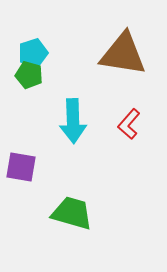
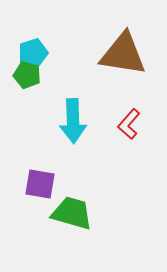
green pentagon: moved 2 px left
purple square: moved 19 px right, 17 px down
